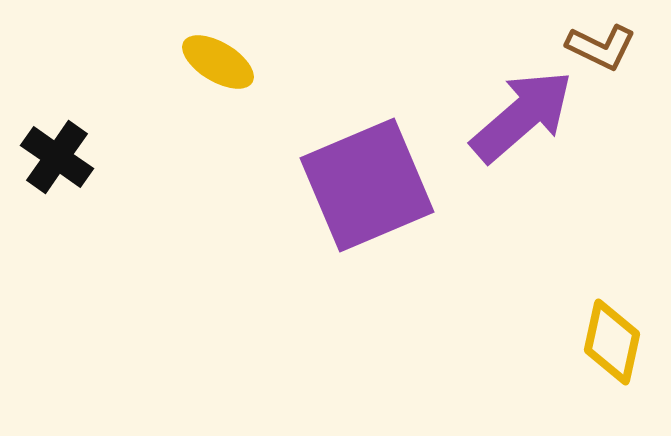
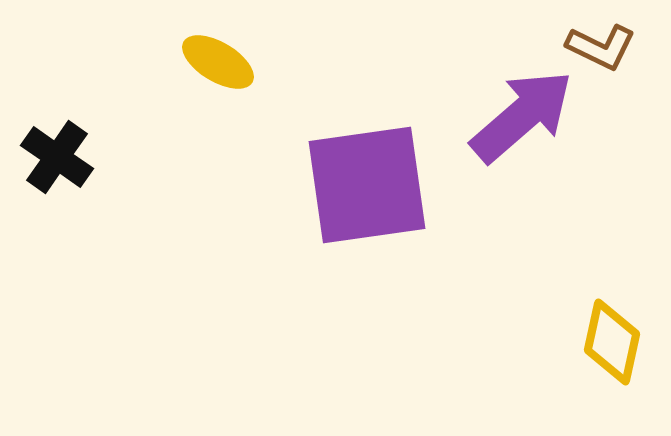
purple square: rotated 15 degrees clockwise
